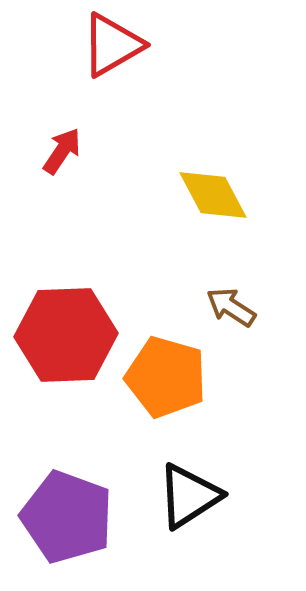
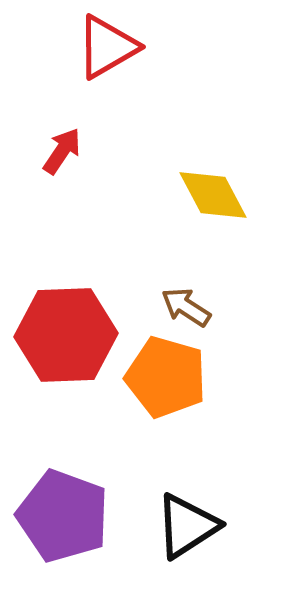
red triangle: moved 5 px left, 2 px down
brown arrow: moved 45 px left
black triangle: moved 2 px left, 30 px down
purple pentagon: moved 4 px left, 1 px up
